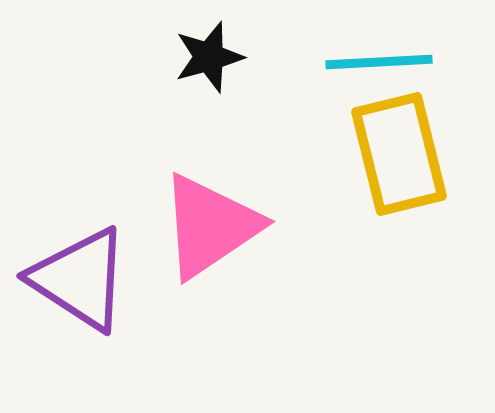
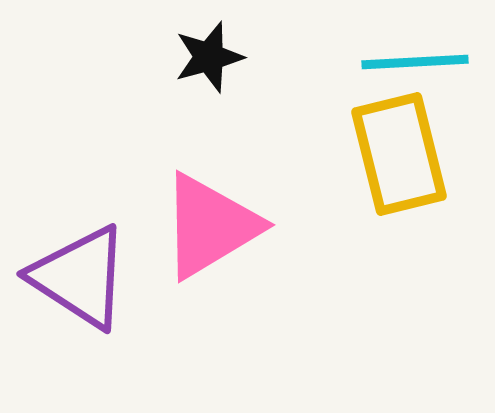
cyan line: moved 36 px right
pink triangle: rotated 3 degrees clockwise
purple triangle: moved 2 px up
